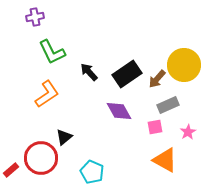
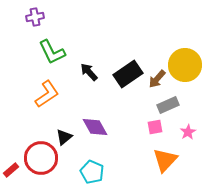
yellow circle: moved 1 px right
black rectangle: moved 1 px right
purple diamond: moved 24 px left, 16 px down
orange triangle: rotated 44 degrees clockwise
